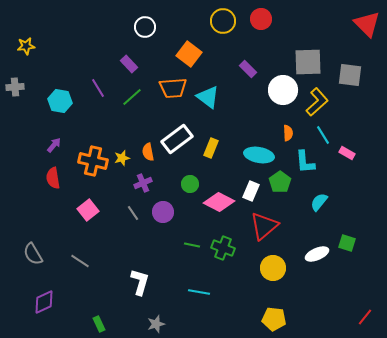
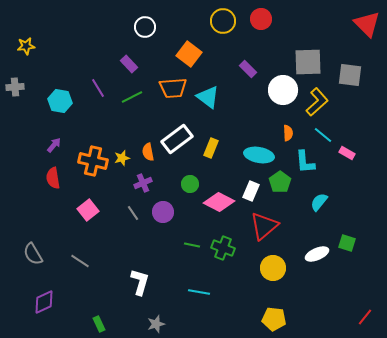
green line at (132, 97): rotated 15 degrees clockwise
cyan line at (323, 135): rotated 18 degrees counterclockwise
